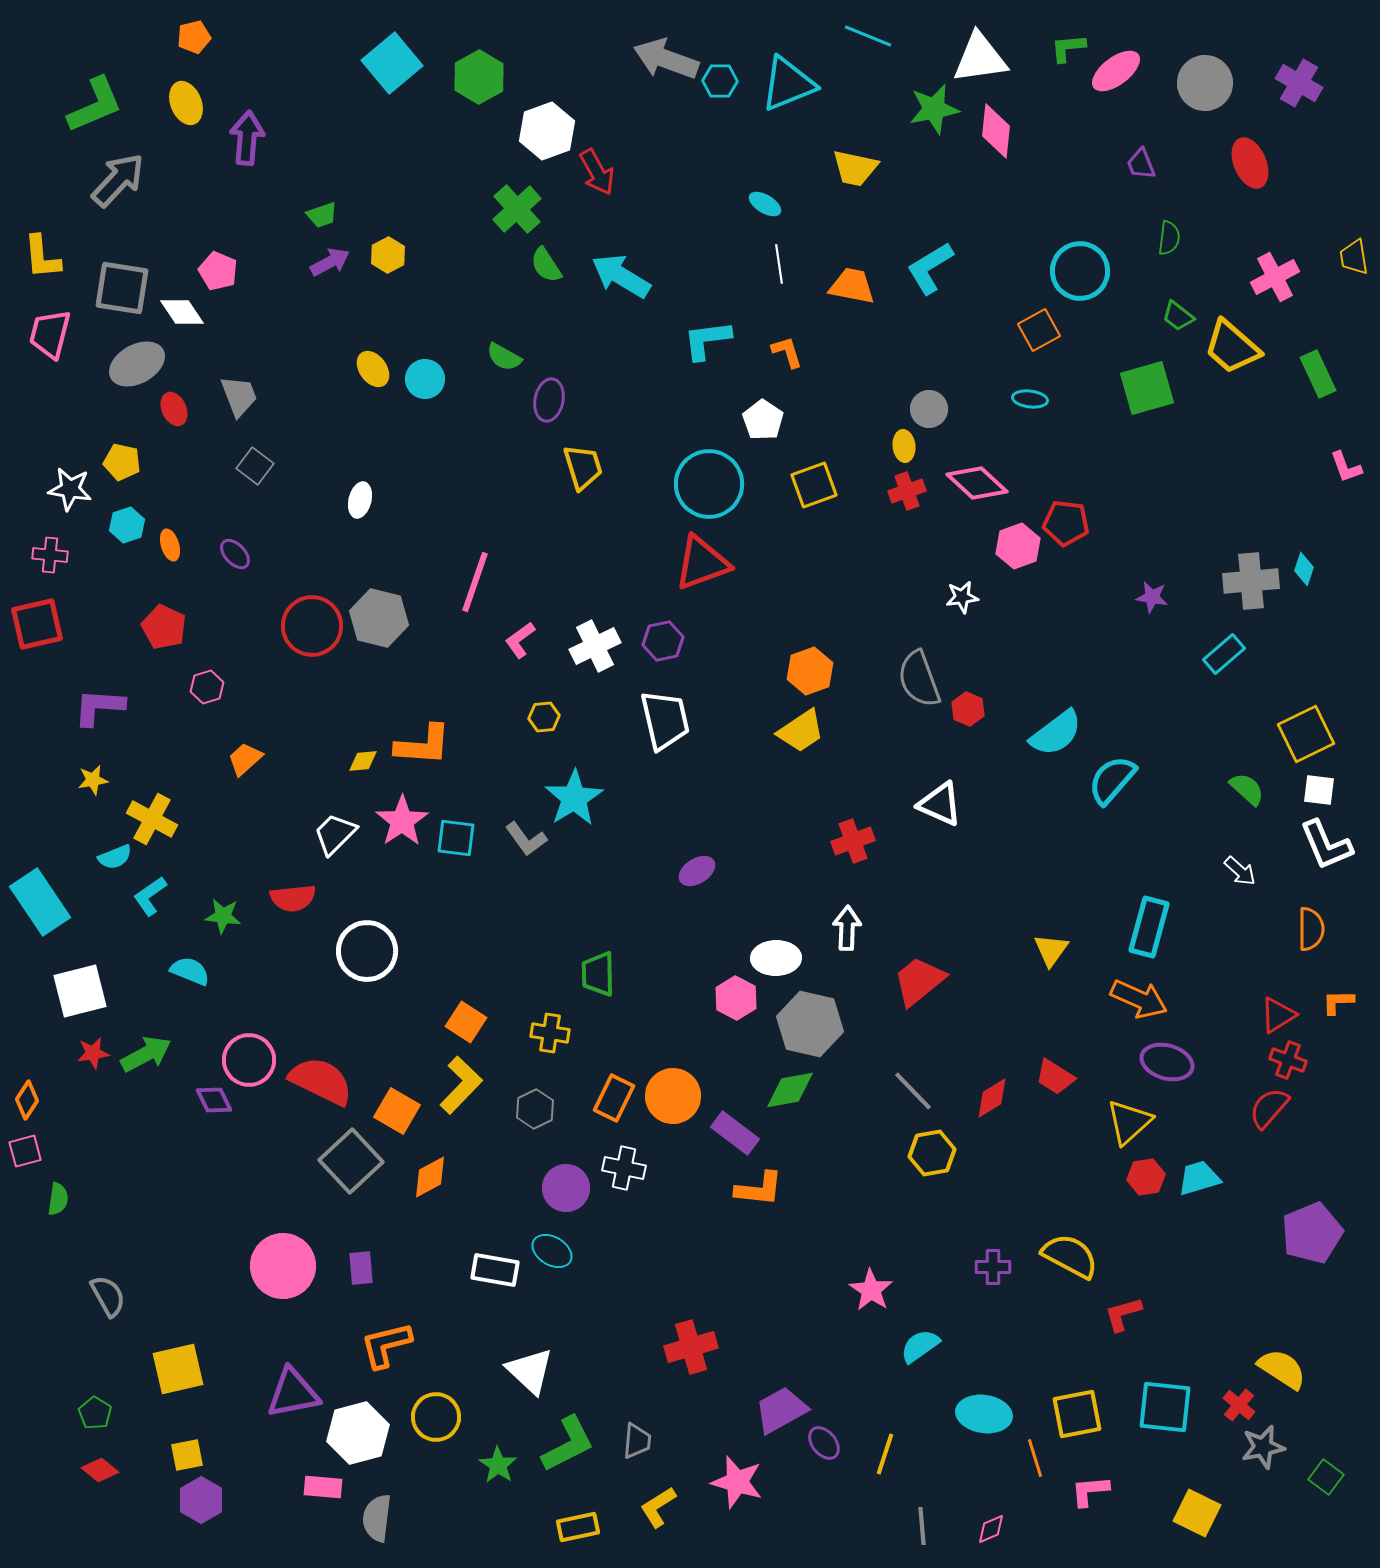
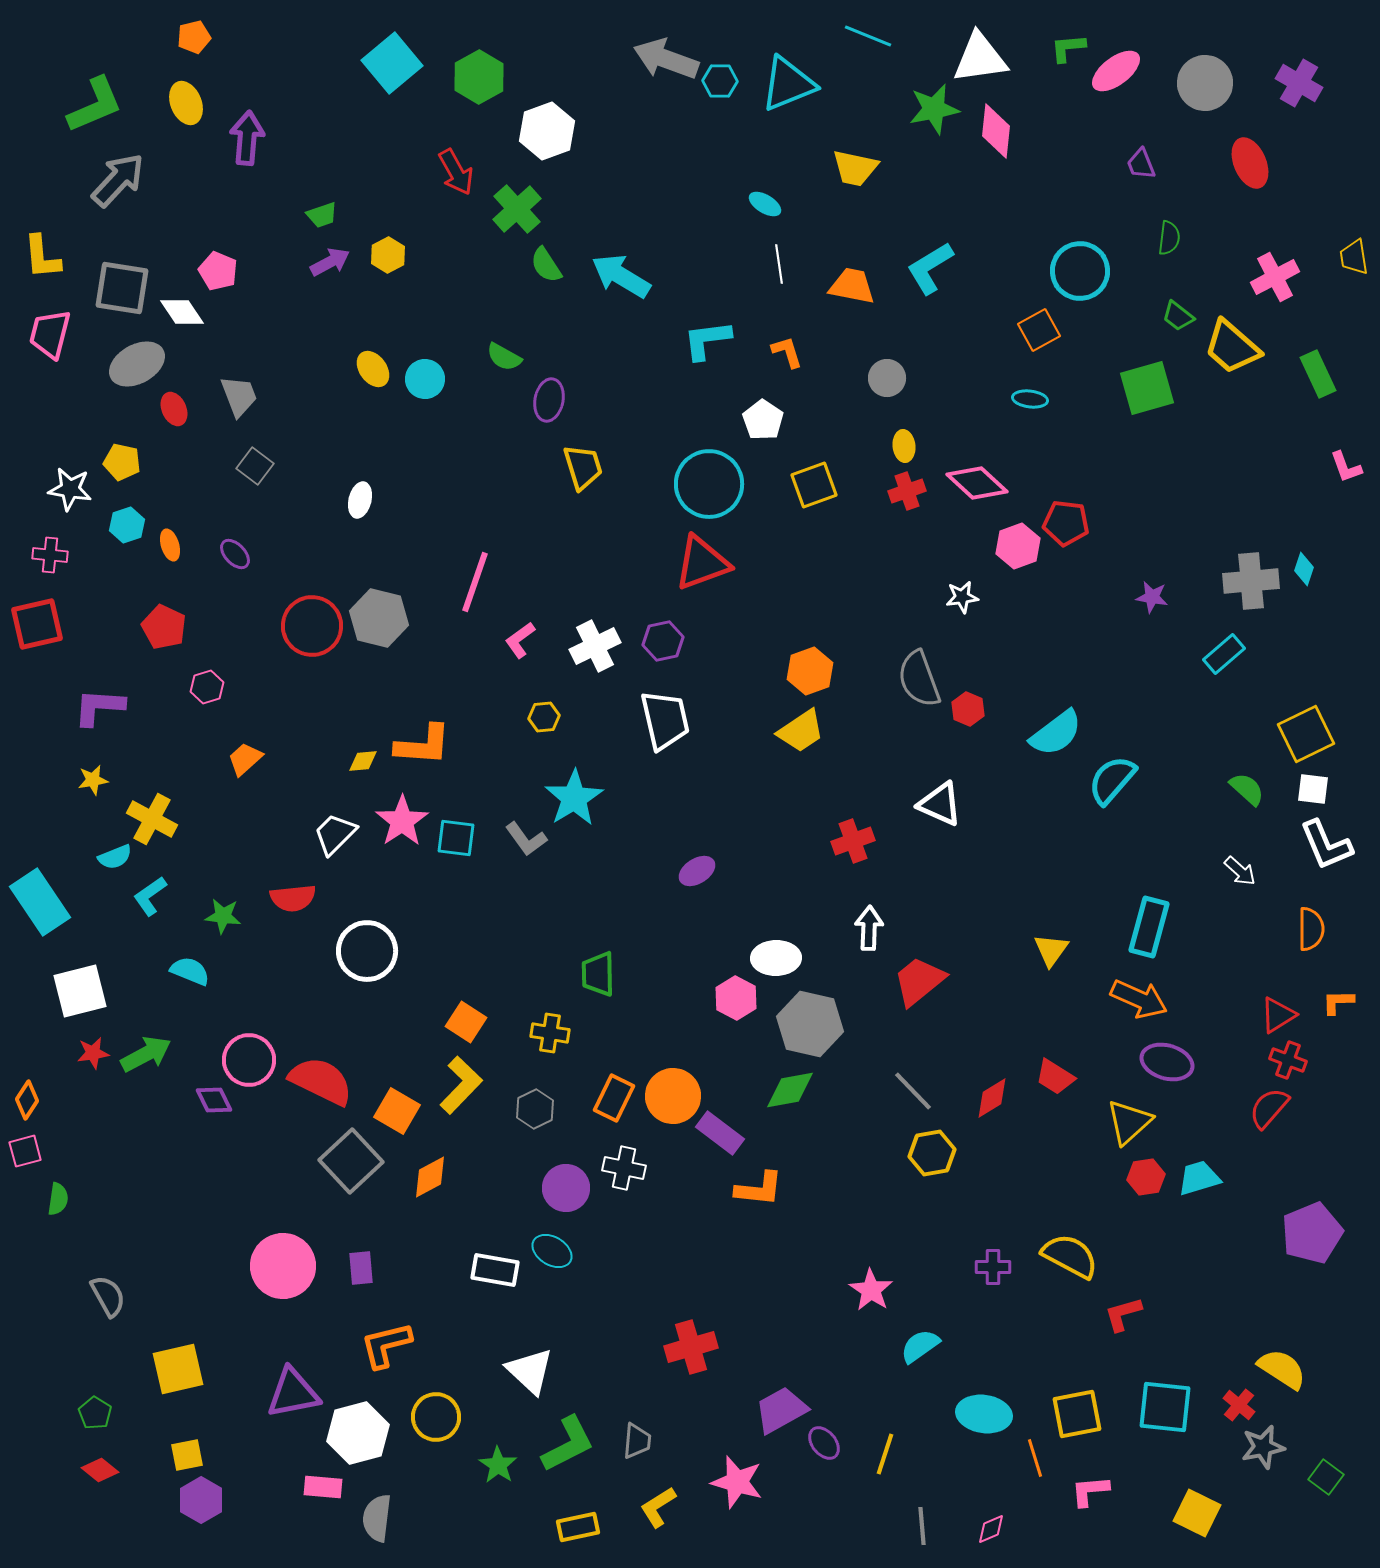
red arrow at (597, 172): moved 141 px left
gray circle at (929, 409): moved 42 px left, 31 px up
white square at (1319, 790): moved 6 px left, 1 px up
white arrow at (847, 928): moved 22 px right
purple rectangle at (735, 1133): moved 15 px left
